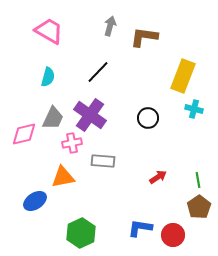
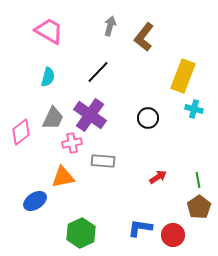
brown L-shape: rotated 60 degrees counterclockwise
pink diamond: moved 3 px left, 2 px up; rotated 24 degrees counterclockwise
